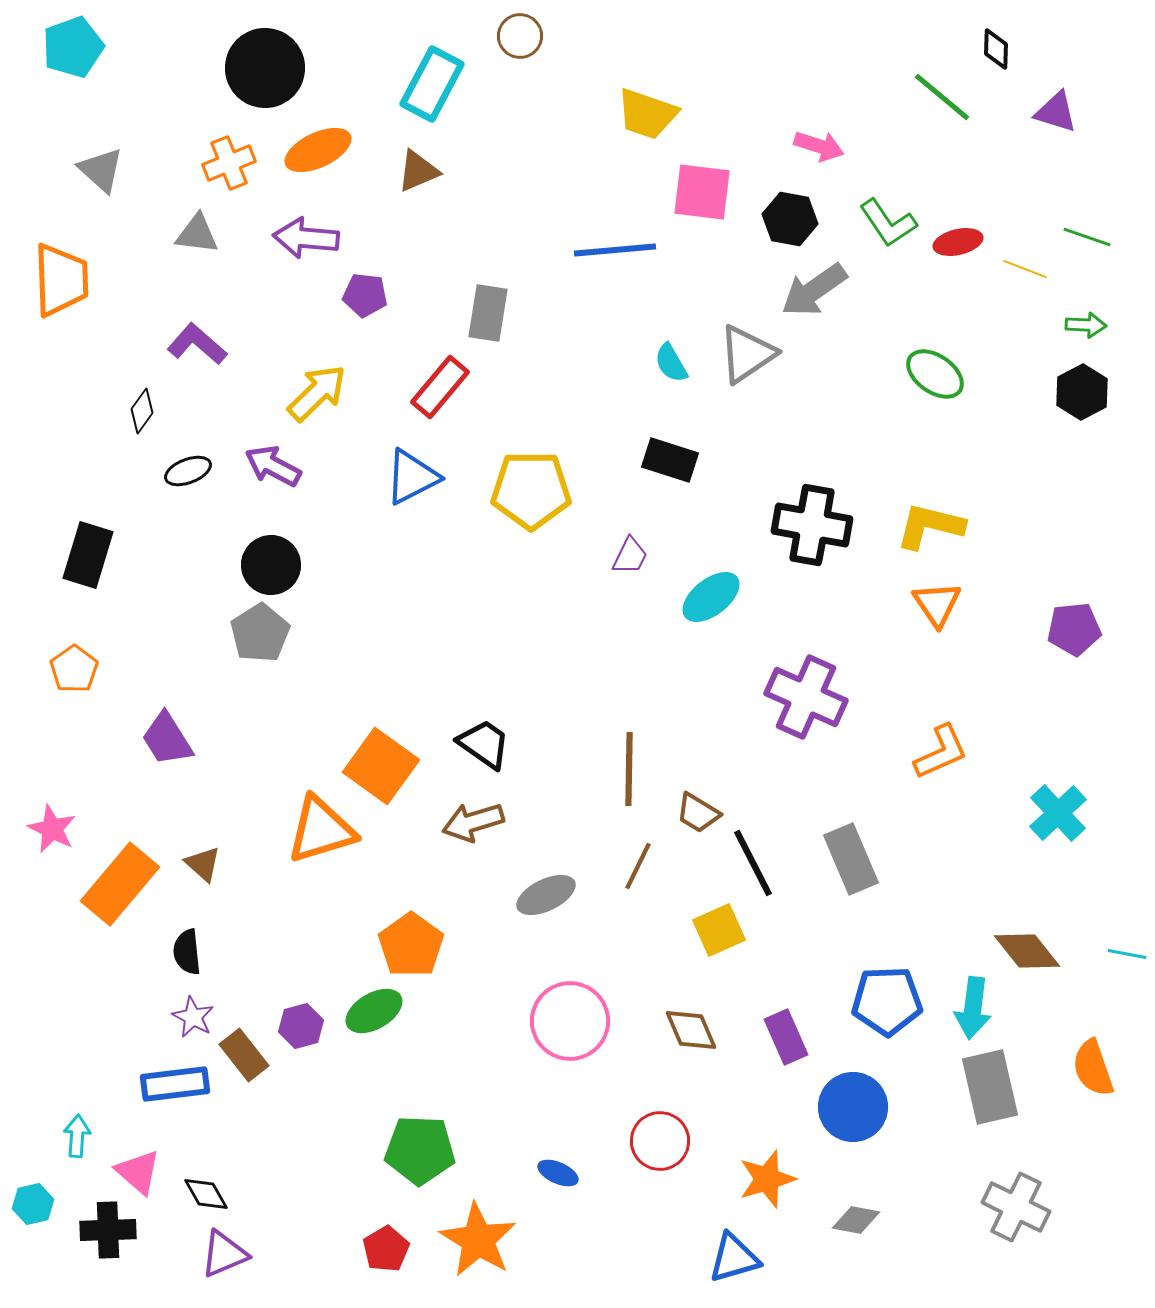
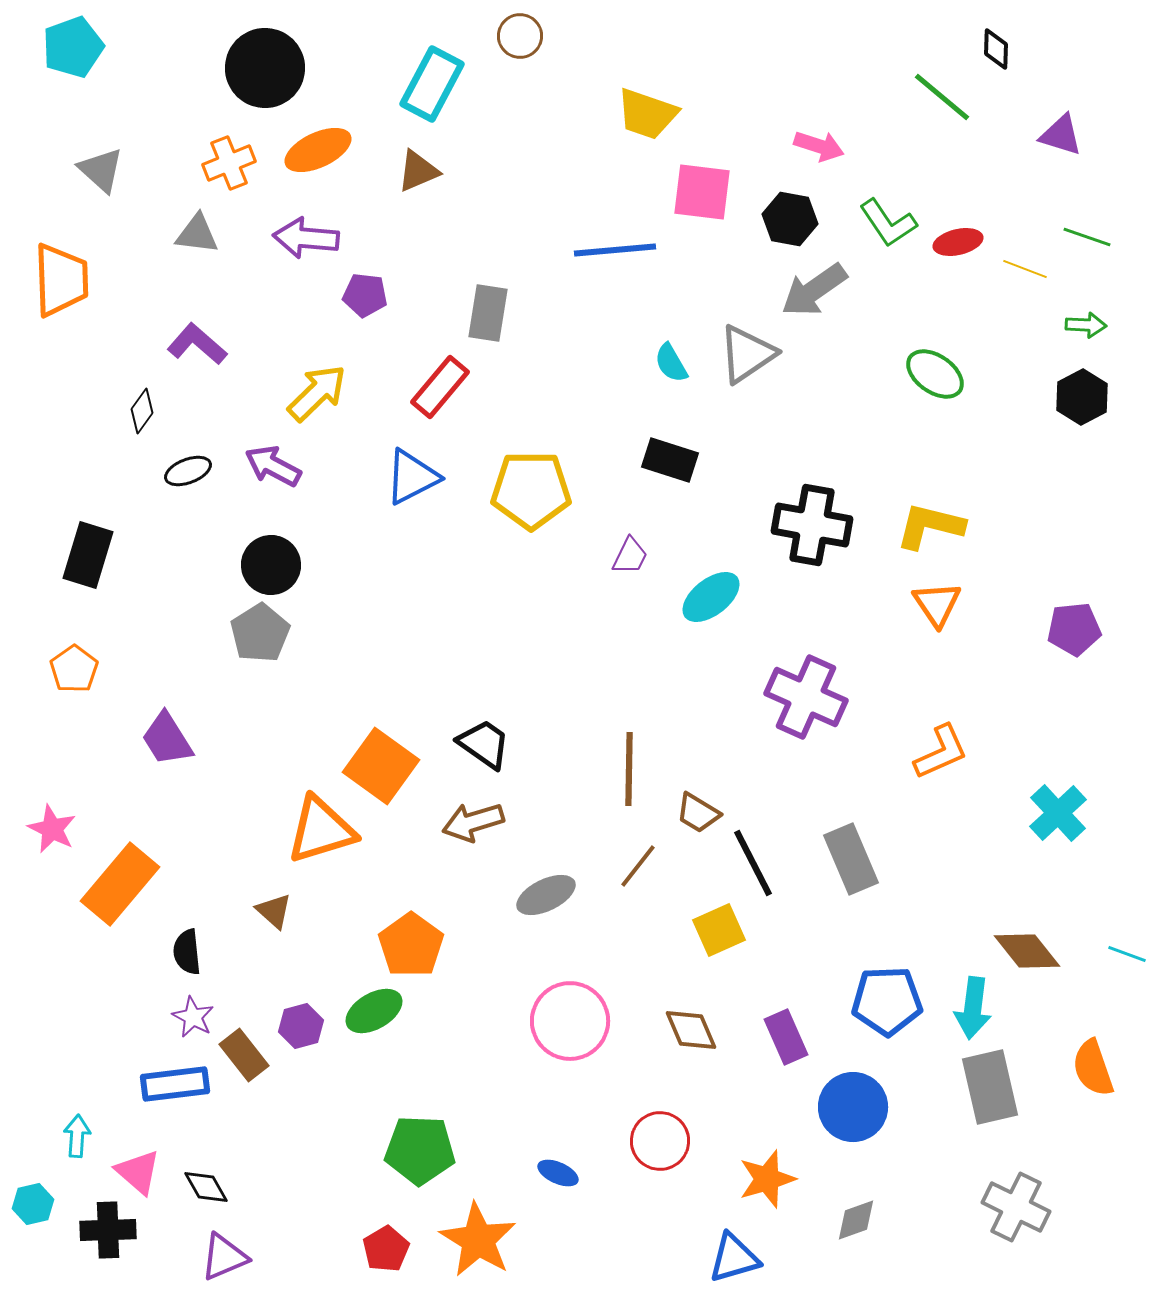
purple triangle at (1056, 112): moved 5 px right, 23 px down
black hexagon at (1082, 392): moved 5 px down
brown triangle at (203, 864): moved 71 px right, 47 px down
brown line at (638, 866): rotated 12 degrees clockwise
cyan line at (1127, 954): rotated 9 degrees clockwise
black diamond at (206, 1194): moved 7 px up
gray diamond at (856, 1220): rotated 30 degrees counterclockwise
purple triangle at (224, 1254): moved 3 px down
